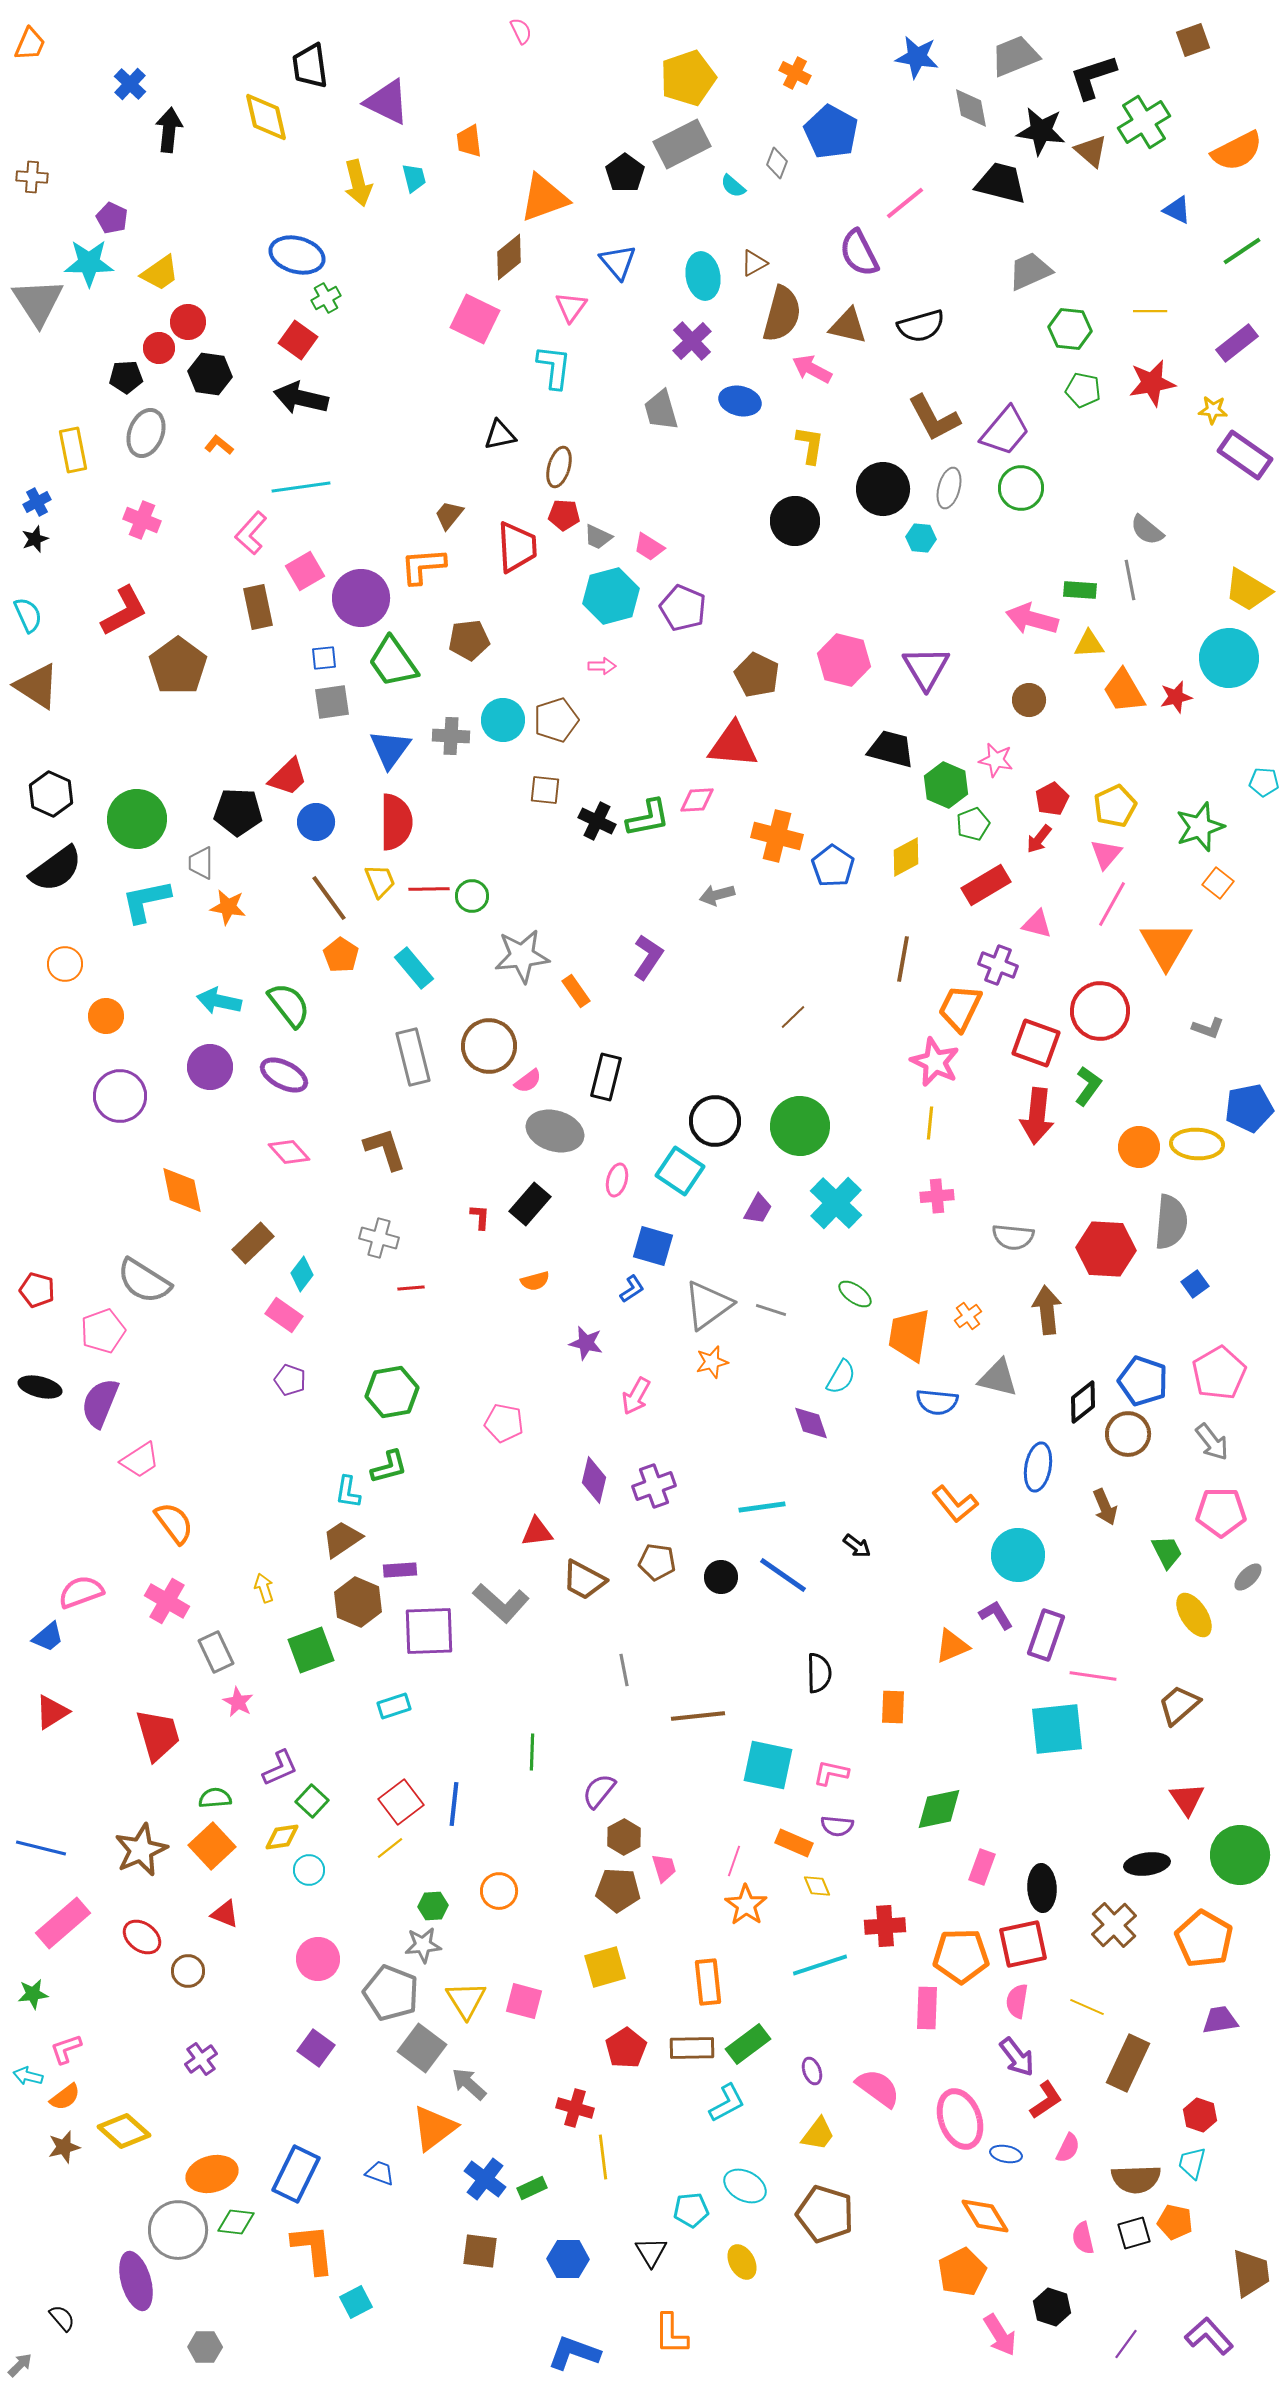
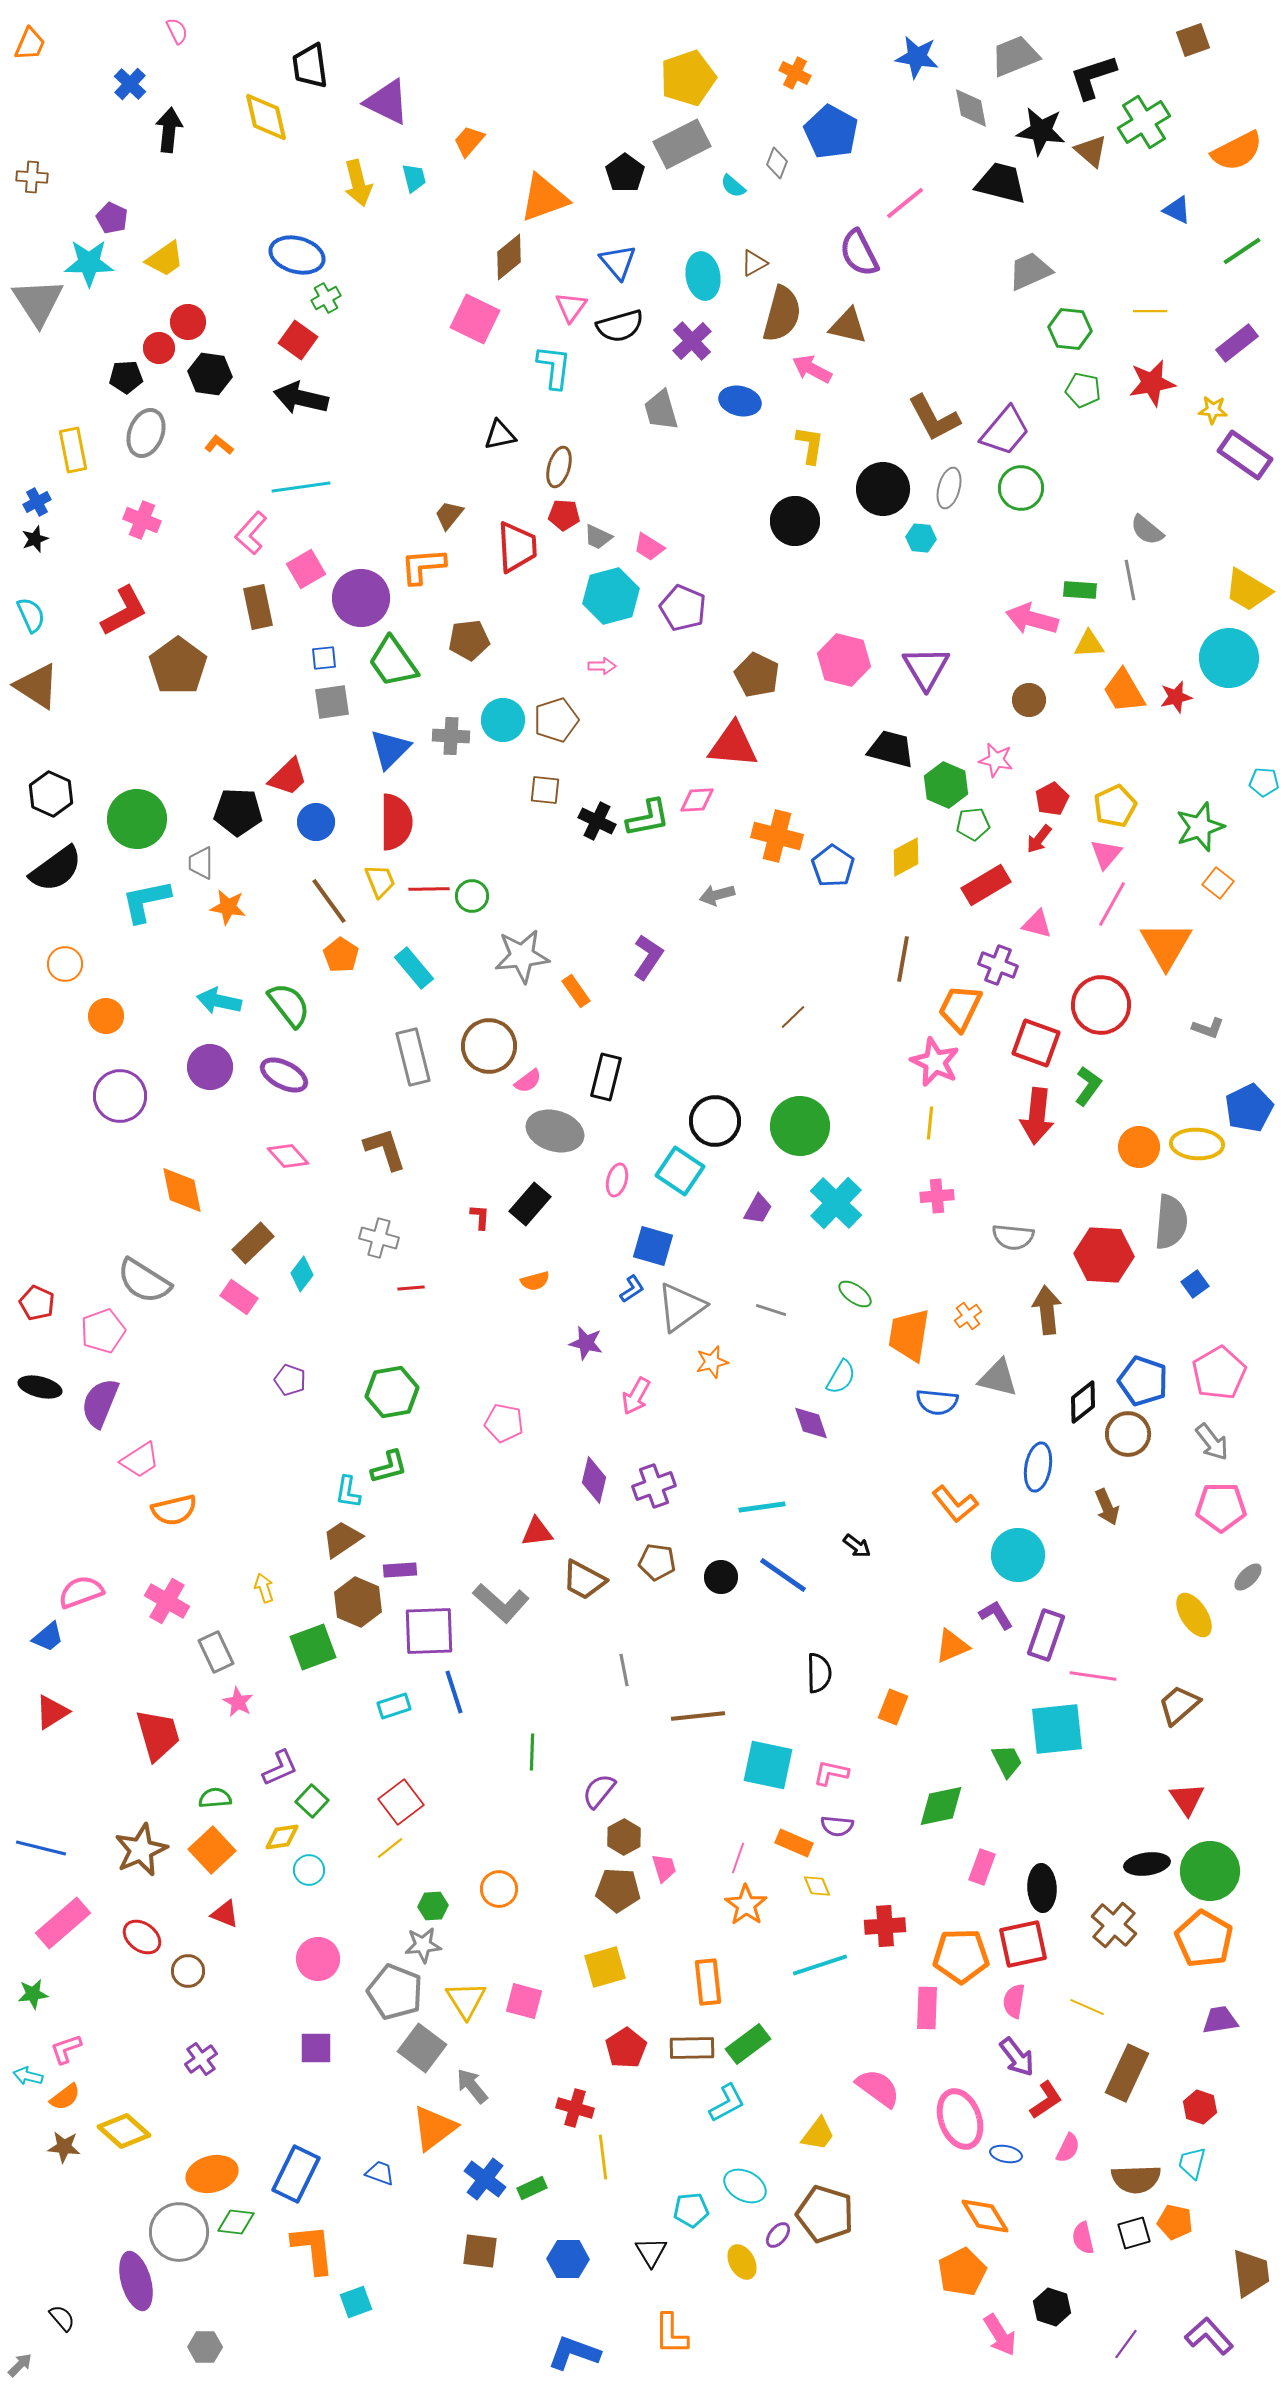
pink semicircle at (521, 31): moved 344 px left
orange trapezoid at (469, 141): rotated 48 degrees clockwise
yellow trapezoid at (160, 273): moved 5 px right, 14 px up
black semicircle at (921, 326): moved 301 px left
pink square at (305, 571): moved 1 px right, 2 px up
cyan semicircle at (28, 615): moved 3 px right
blue triangle at (390, 749): rotated 9 degrees clockwise
green pentagon at (973, 824): rotated 16 degrees clockwise
brown line at (329, 898): moved 3 px down
red circle at (1100, 1011): moved 1 px right, 6 px up
blue pentagon at (1249, 1108): rotated 15 degrees counterclockwise
pink diamond at (289, 1152): moved 1 px left, 4 px down
red hexagon at (1106, 1249): moved 2 px left, 6 px down
red pentagon at (37, 1290): moved 13 px down; rotated 8 degrees clockwise
gray triangle at (708, 1305): moved 27 px left, 2 px down
pink rectangle at (284, 1315): moved 45 px left, 18 px up
brown arrow at (1105, 1507): moved 2 px right
pink pentagon at (1221, 1512): moved 5 px up
orange semicircle at (174, 1523): moved 13 px up; rotated 114 degrees clockwise
green trapezoid at (1167, 1552): moved 160 px left, 209 px down
green square at (311, 1650): moved 2 px right, 3 px up
orange rectangle at (893, 1707): rotated 20 degrees clockwise
blue line at (454, 1804): moved 112 px up; rotated 24 degrees counterclockwise
green diamond at (939, 1809): moved 2 px right, 3 px up
orange square at (212, 1846): moved 4 px down
green circle at (1240, 1855): moved 30 px left, 16 px down
pink line at (734, 1861): moved 4 px right, 3 px up
orange circle at (499, 1891): moved 2 px up
brown cross at (1114, 1925): rotated 6 degrees counterclockwise
gray pentagon at (391, 1993): moved 4 px right, 1 px up
pink semicircle at (1017, 2001): moved 3 px left
purple square at (316, 2048): rotated 36 degrees counterclockwise
brown rectangle at (1128, 2063): moved 1 px left, 10 px down
purple ellipse at (812, 2071): moved 34 px left, 164 px down; rotated 60 degrees clockwise
gray arrow at (469, 2084): moved 3 px right, 2 px down; rotated 9 degrees clockwise
red hexagon at (1200, 2115): moved 8 px up
brown star at (64, 2147): rotated 20 degrees clockwise
gray circle at (178, 2230): moved 1 px right, 2 px down
cyan square at (356, 2302): rotated 8 degrees clockwise
